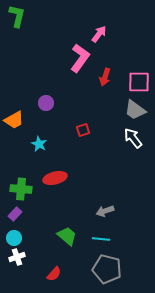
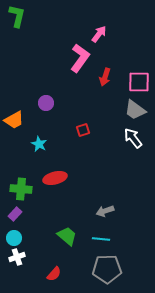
gray pentagon: rotated 16 degrees counterclockwise
